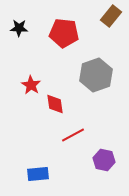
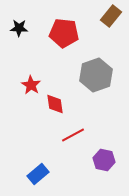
blue rectangle: rotated 35 degrees counterclockwise
